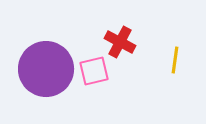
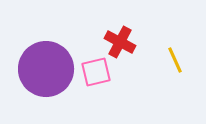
yellow line: rotated 32 degrees counterclockwise
pink square: moved 2 px right, 1 px down
